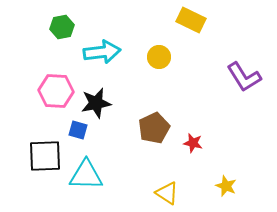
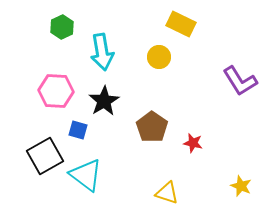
yellow rectangle: moved 10 px left, 4 px down
green hexagon: rotated 15 degrees counterclockwise
cyan arrow: rotated 87 degrees clockwise
purple L-shape: moved 4 px left, 4 px down
black star: moved 8 px right, 2 px up; rotated 20 degrees counterclockwise
brown pentagon: moved 2 px left, 1 px up; rotated 12 degrees counterclockwise
black square: rotated 27 degrees counterclockwise
cyan triangle: rotated 36 degrees clockwise
yellow star: moved 15 px right
yellow triangle: rotated 15 degrees counterclockwise
